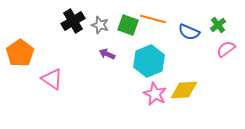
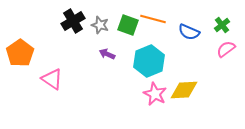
green cross: moved 4 px right
